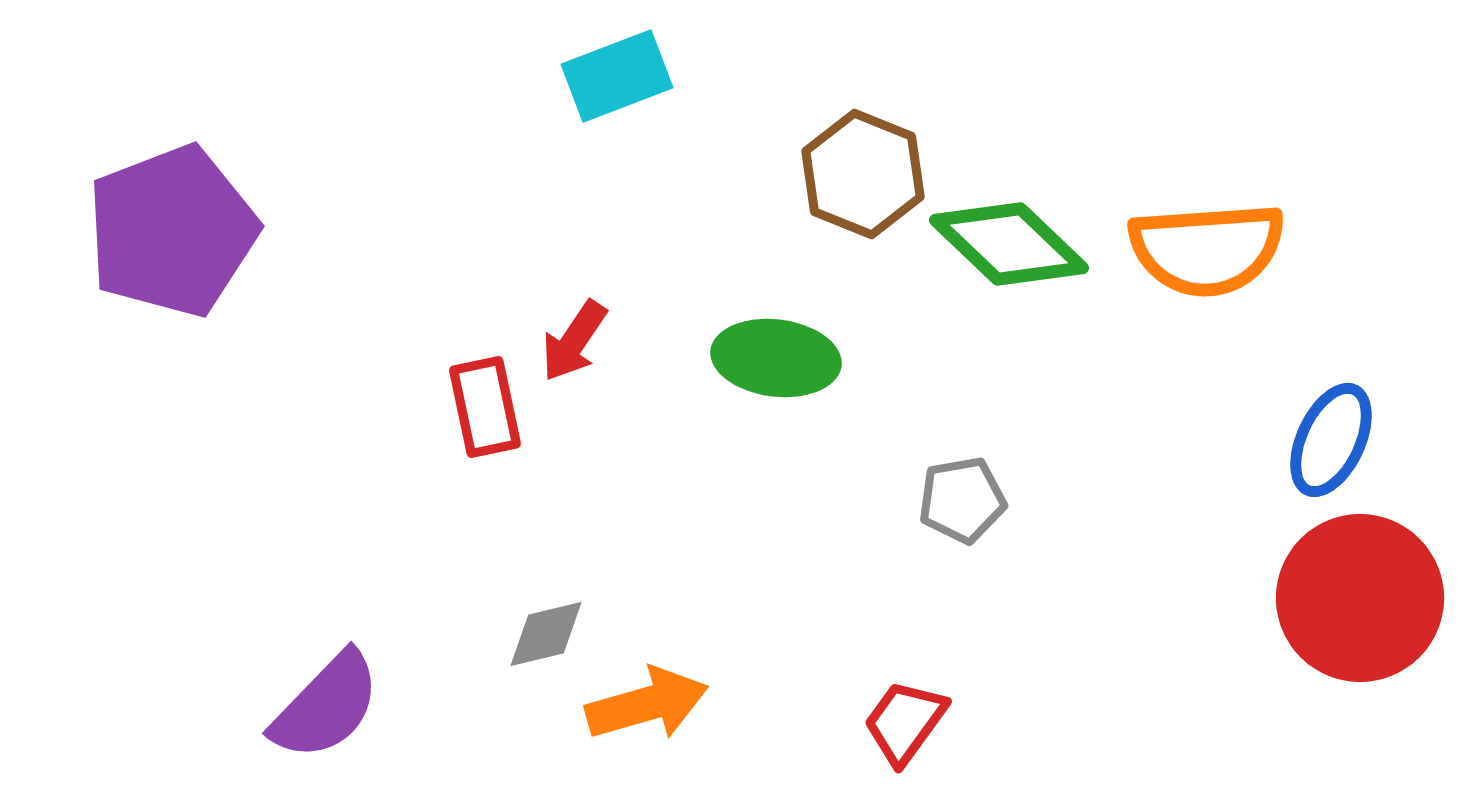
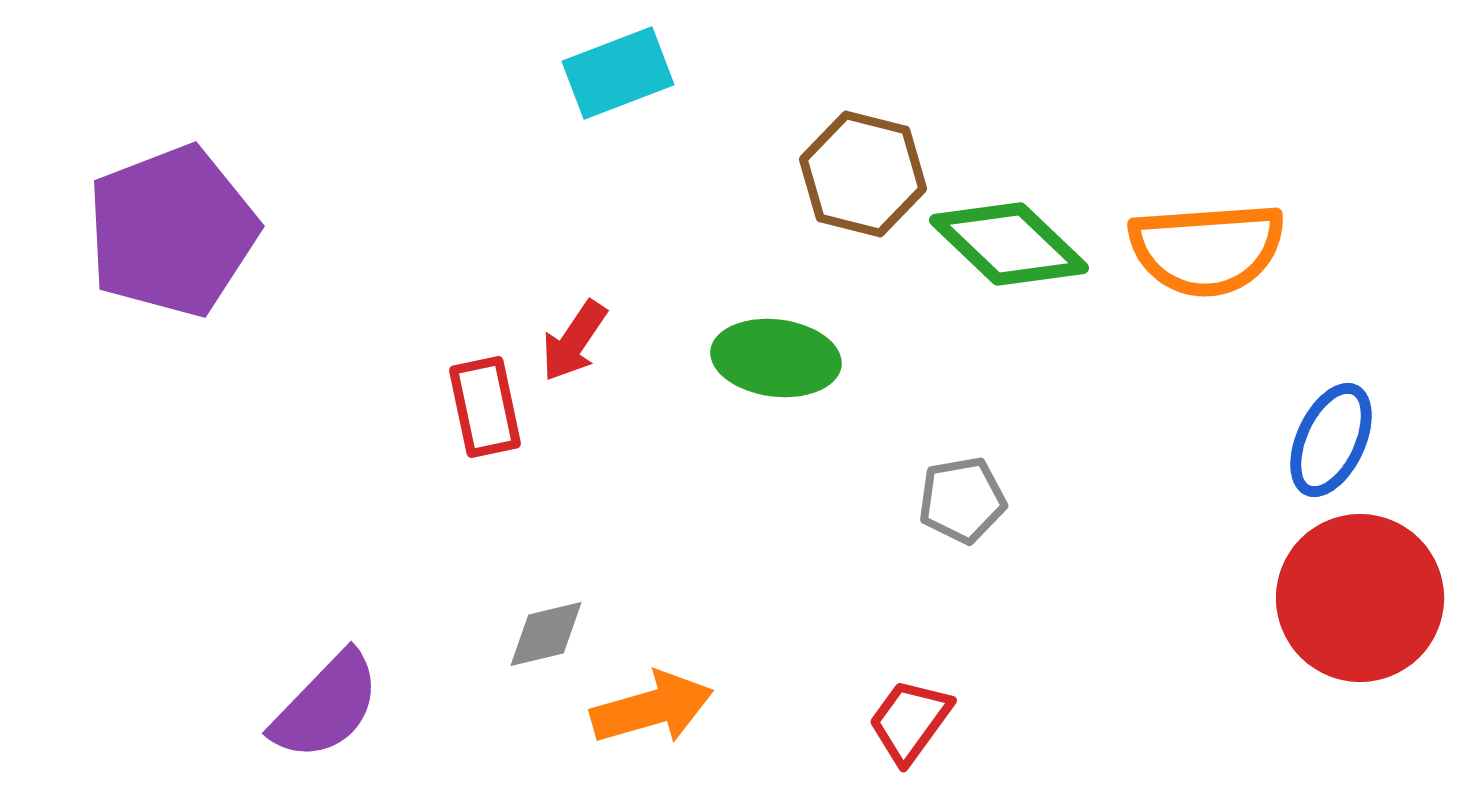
cyan rectangle: moved 1 px right, 3 px up
brown hexagon: rotated 8 degrees counterclockwise
orange arrow: moved 5 px right, 4 px down
red trapezoid: moved 5 px right, 1 px up
